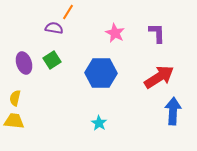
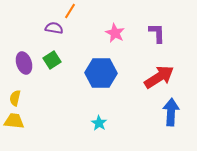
orange line: moved 2 px right, 1 px up
blue arrow: moved 2 px left, 1 px down
